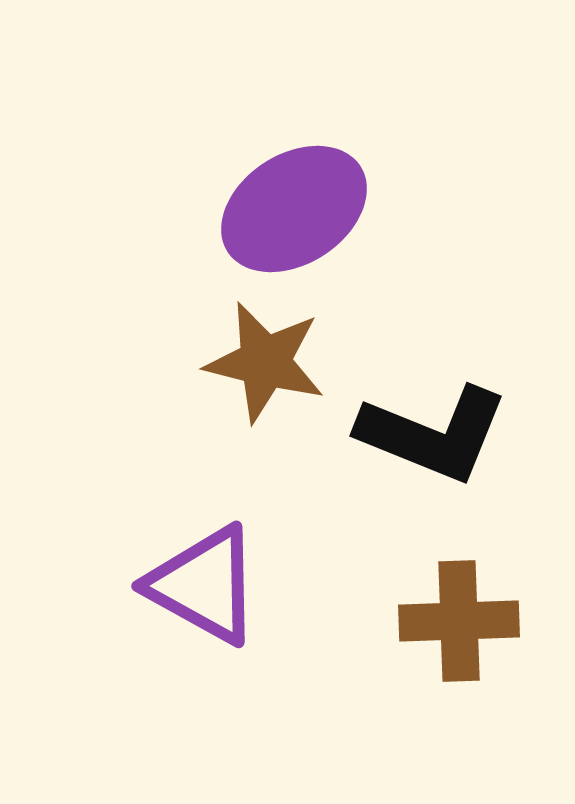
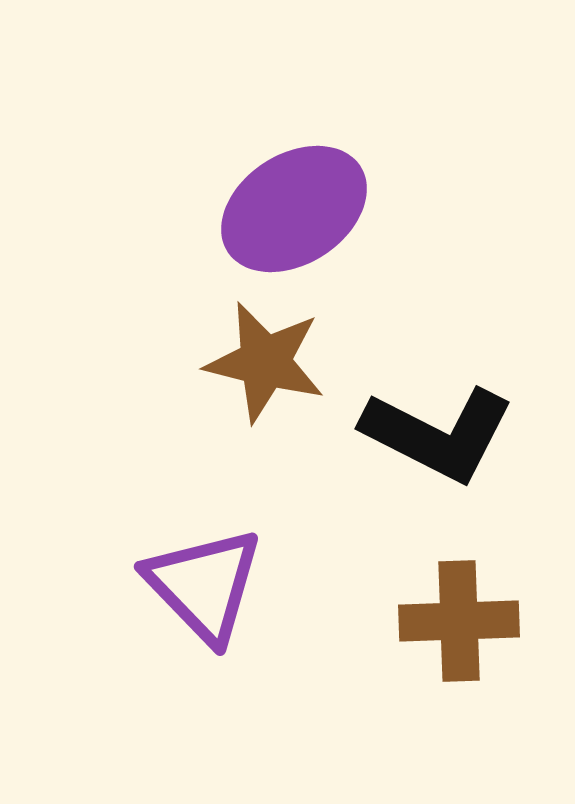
black L-shape: moved 5 px right; rotated 5 degrees clockwise
purple triangle: rotated 17 degrees clockwise
